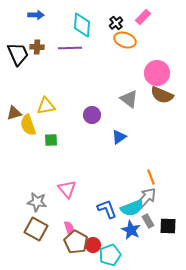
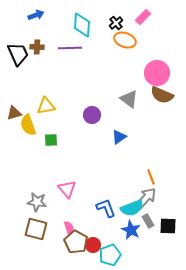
blue arrow: rotated 21 degrees counterclockwise
blue L-shape: moved 1 px left, 1 px up
brown square: rotated 15 degrees counterclockwise
